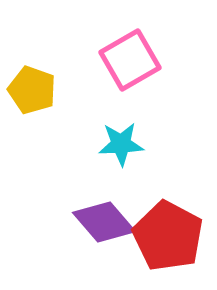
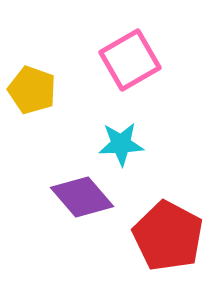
purple diamond: moved 22 px left, 25 px up
